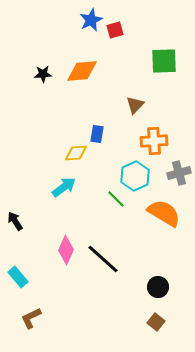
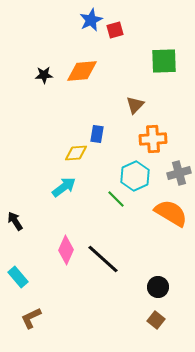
black star: moved 1 px right, 1 px down
orange cross: moved 1 px left, 2 px up
orange semicircle: moved 7 px right
brown square: moved 2 px up
